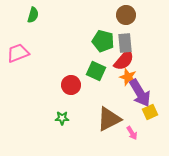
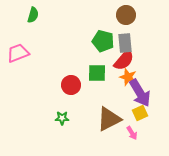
green square: moved 1 px right, 2 px down; rotated 24 degrees counterclockwise
yellow square: moved 10 px left, 1 px down
